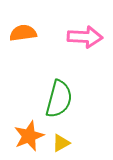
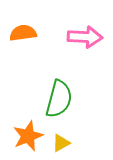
orange star: moved 1 px left
